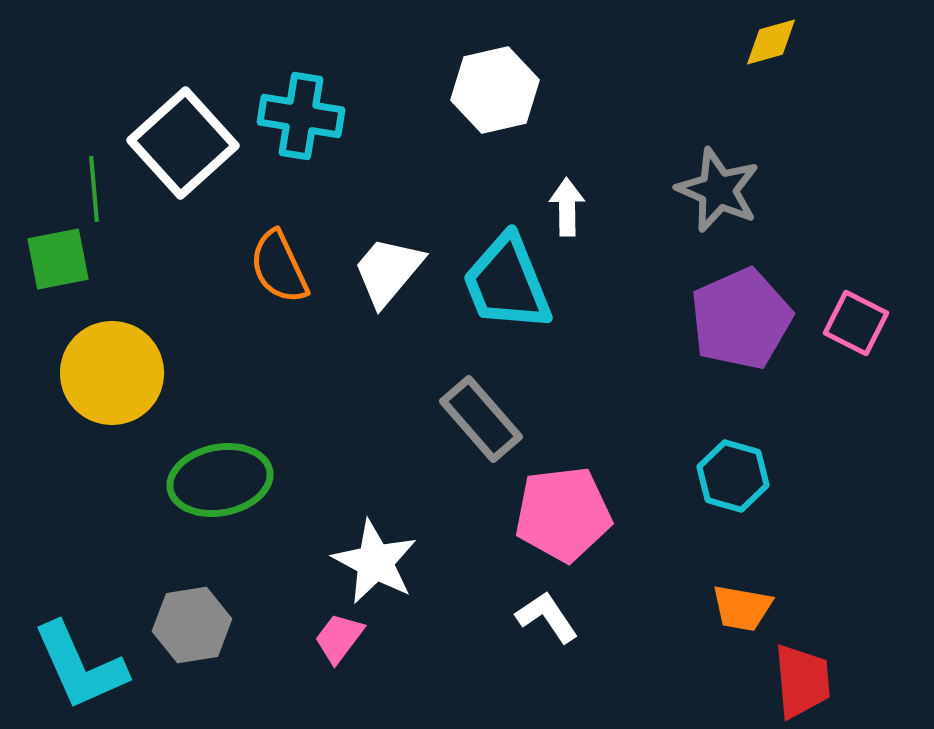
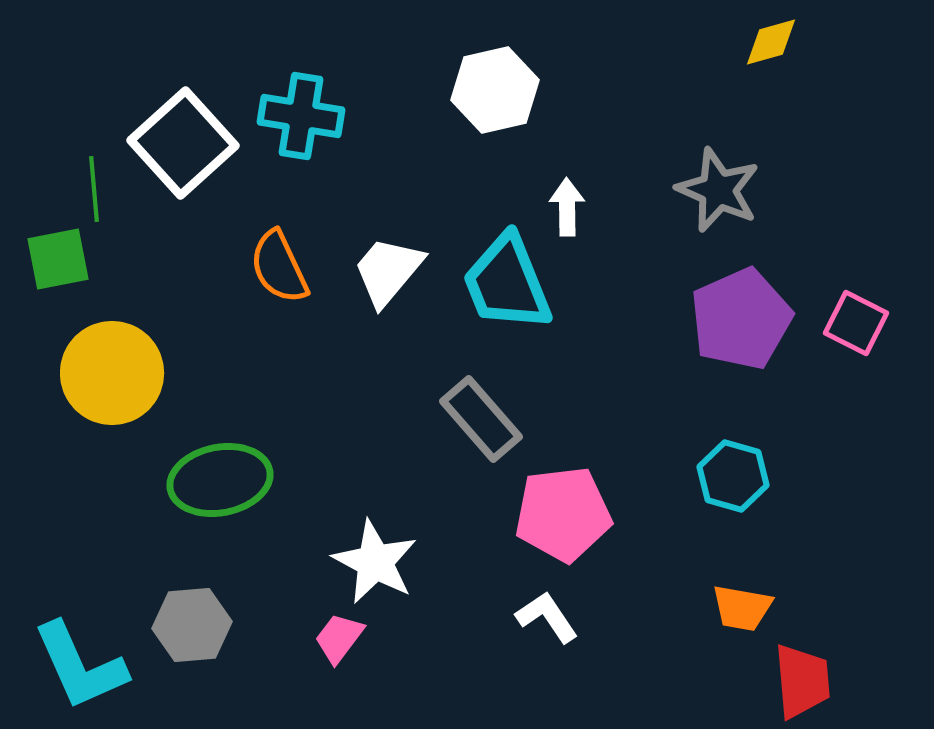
gray hexagon: rotated 4 degrees clockwise
